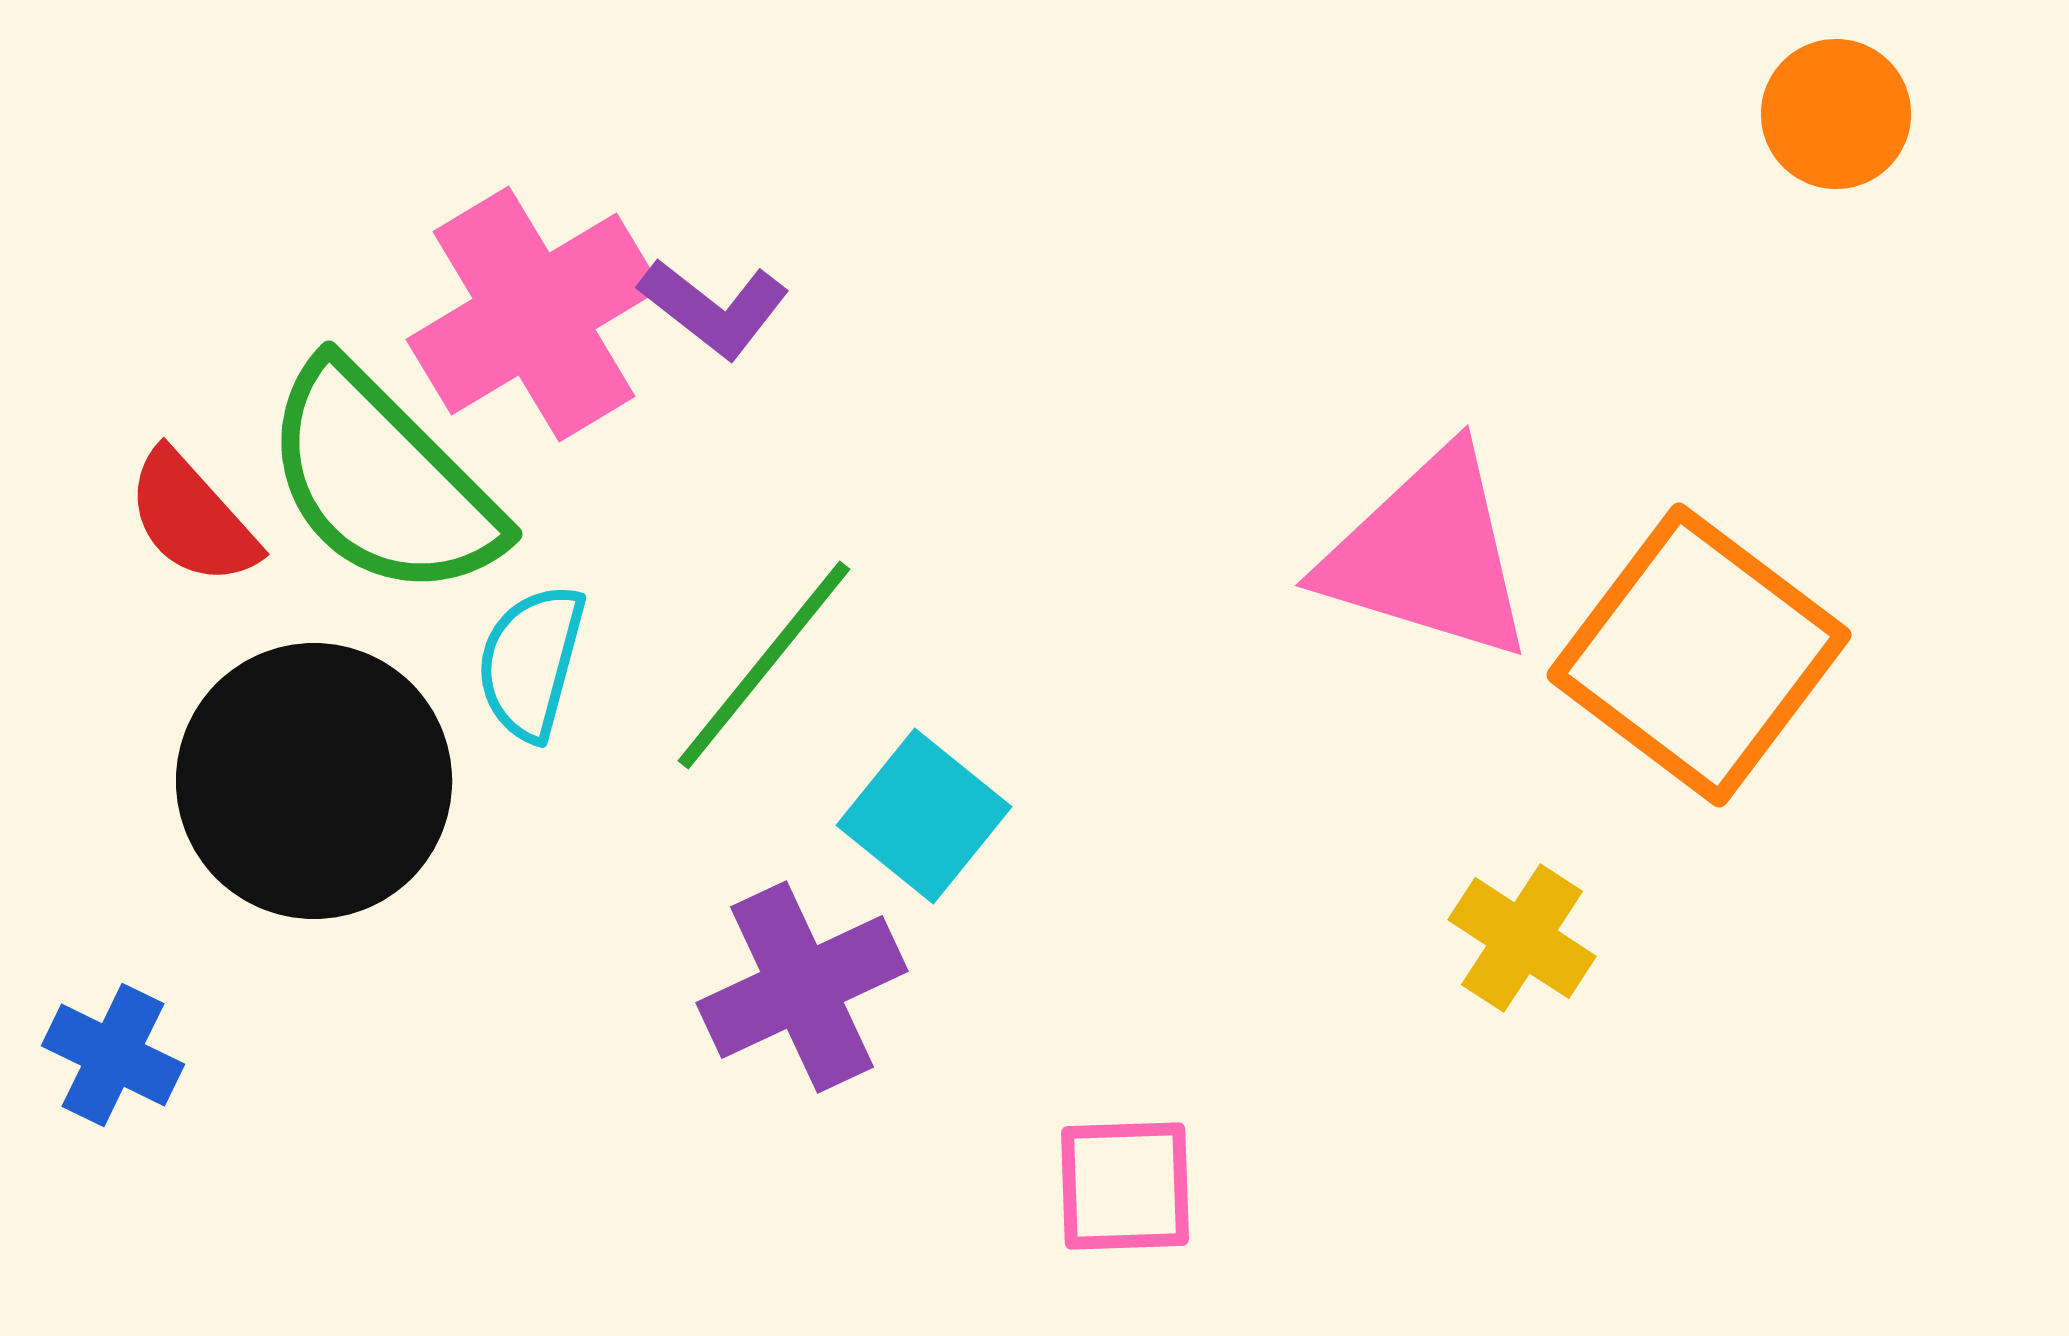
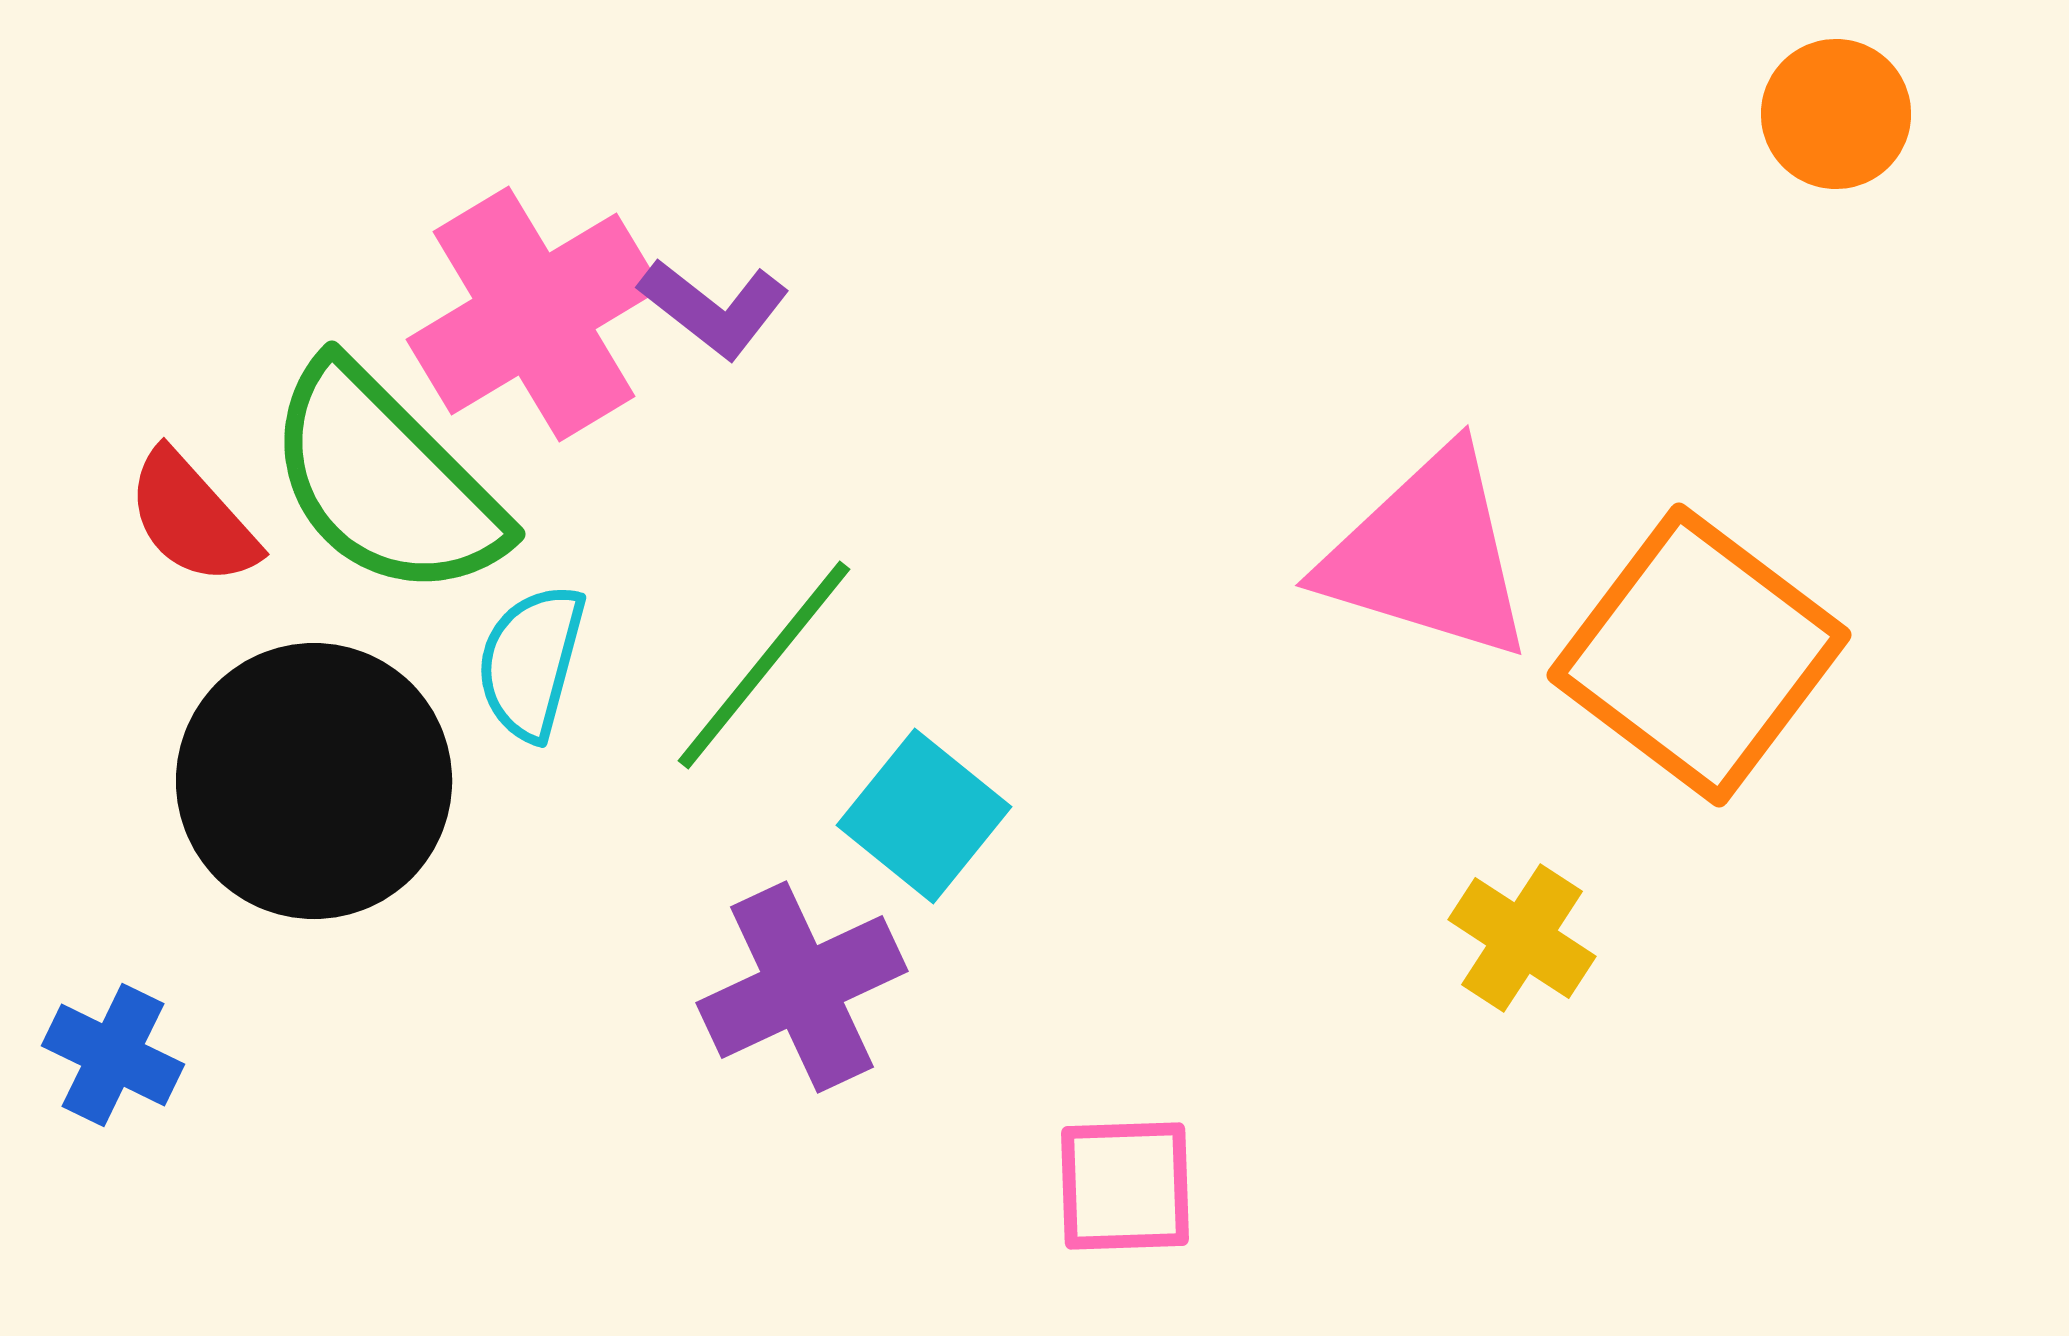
green semicircle: moved 3 px right
